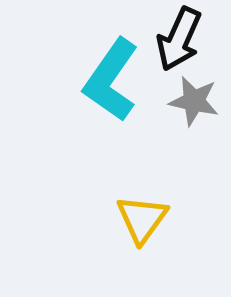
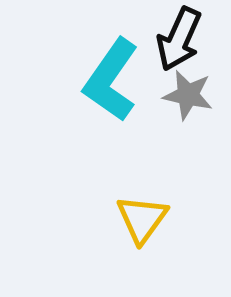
gray star: moved 6 px left, 6 px up
